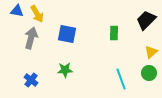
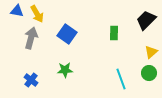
blue square: rotated 24 degrees clockwise
